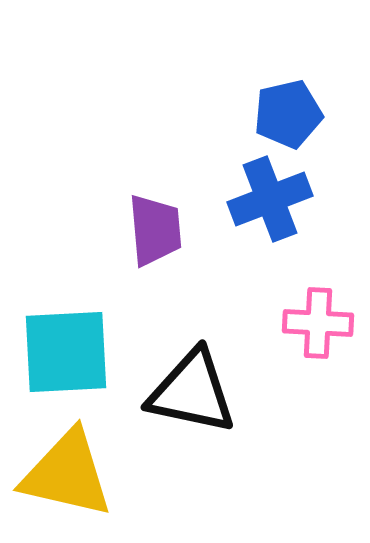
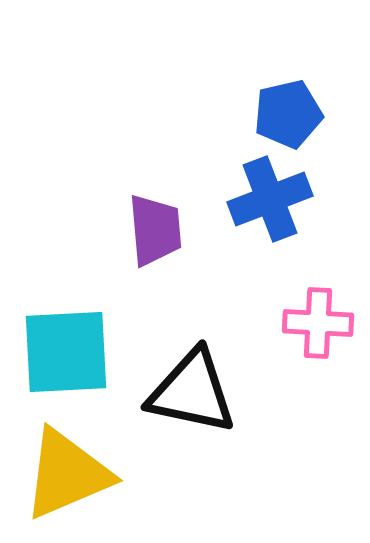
yellow triangle: rotated 36 degrees counterclockwise
